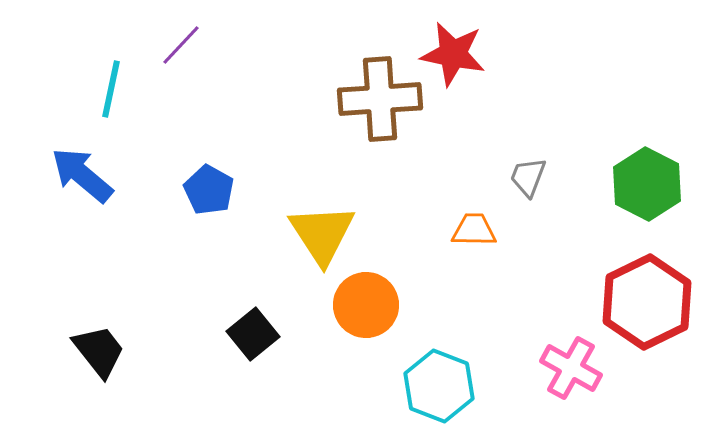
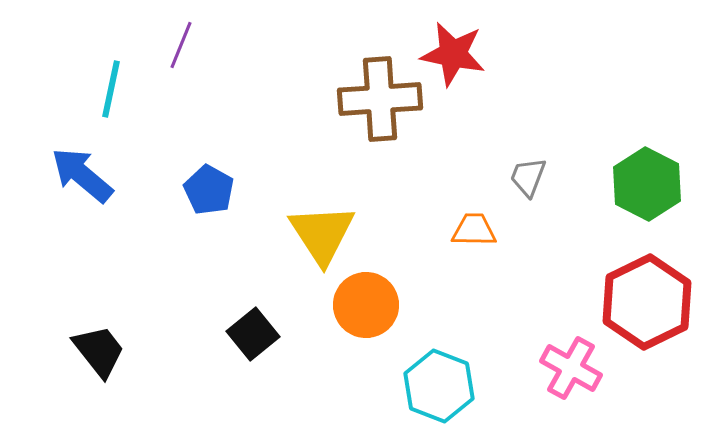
purple line: rotated 21 degrees counterclockwise
